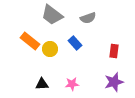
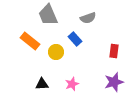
gray trapezoid: moved 4 px left; rotated 30 degrees clockwise
blue rectangle: moved 4 px up
yellow circle: moved 6 px right, 3 px down
pink star: rotated 16 degrees counterclockwise
